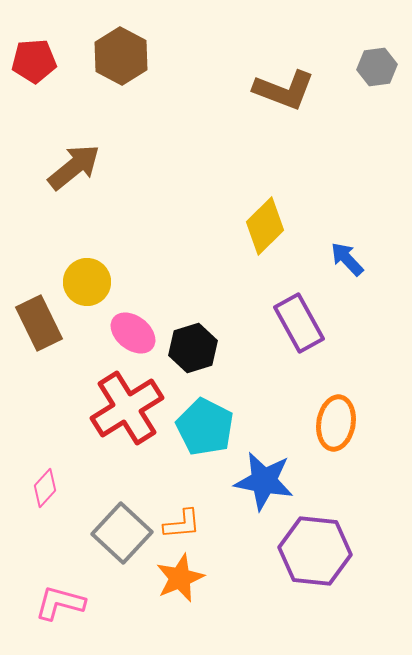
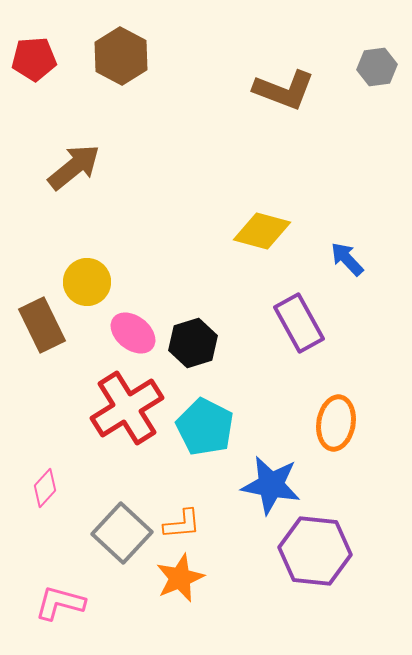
red pentagon: moved 2 px up
yellow diamond: moved 3 px left, 5 px down; rotated 60 degrees clockwise
brown rectangle: moved 3 px right, 2 px down
black hexagon: moved 5 px up
blue star: moved 7 px right, 4 px down
